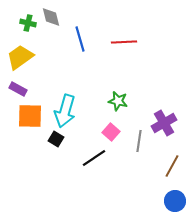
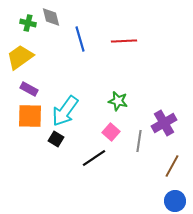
red line: moved 1 px up
purple rectangle: moved 11 px right
cyan arrow: rotated 20 degrees clockwise
